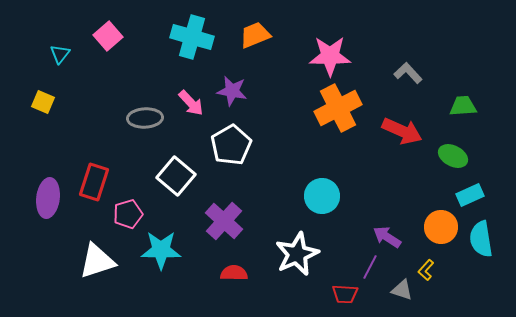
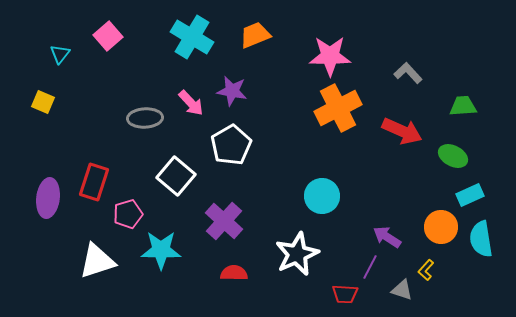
cyan cross: rotated 15 degrees clockwise
